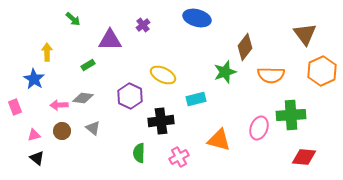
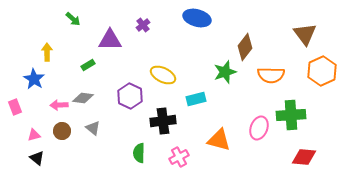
black cross: moved 2 px right
